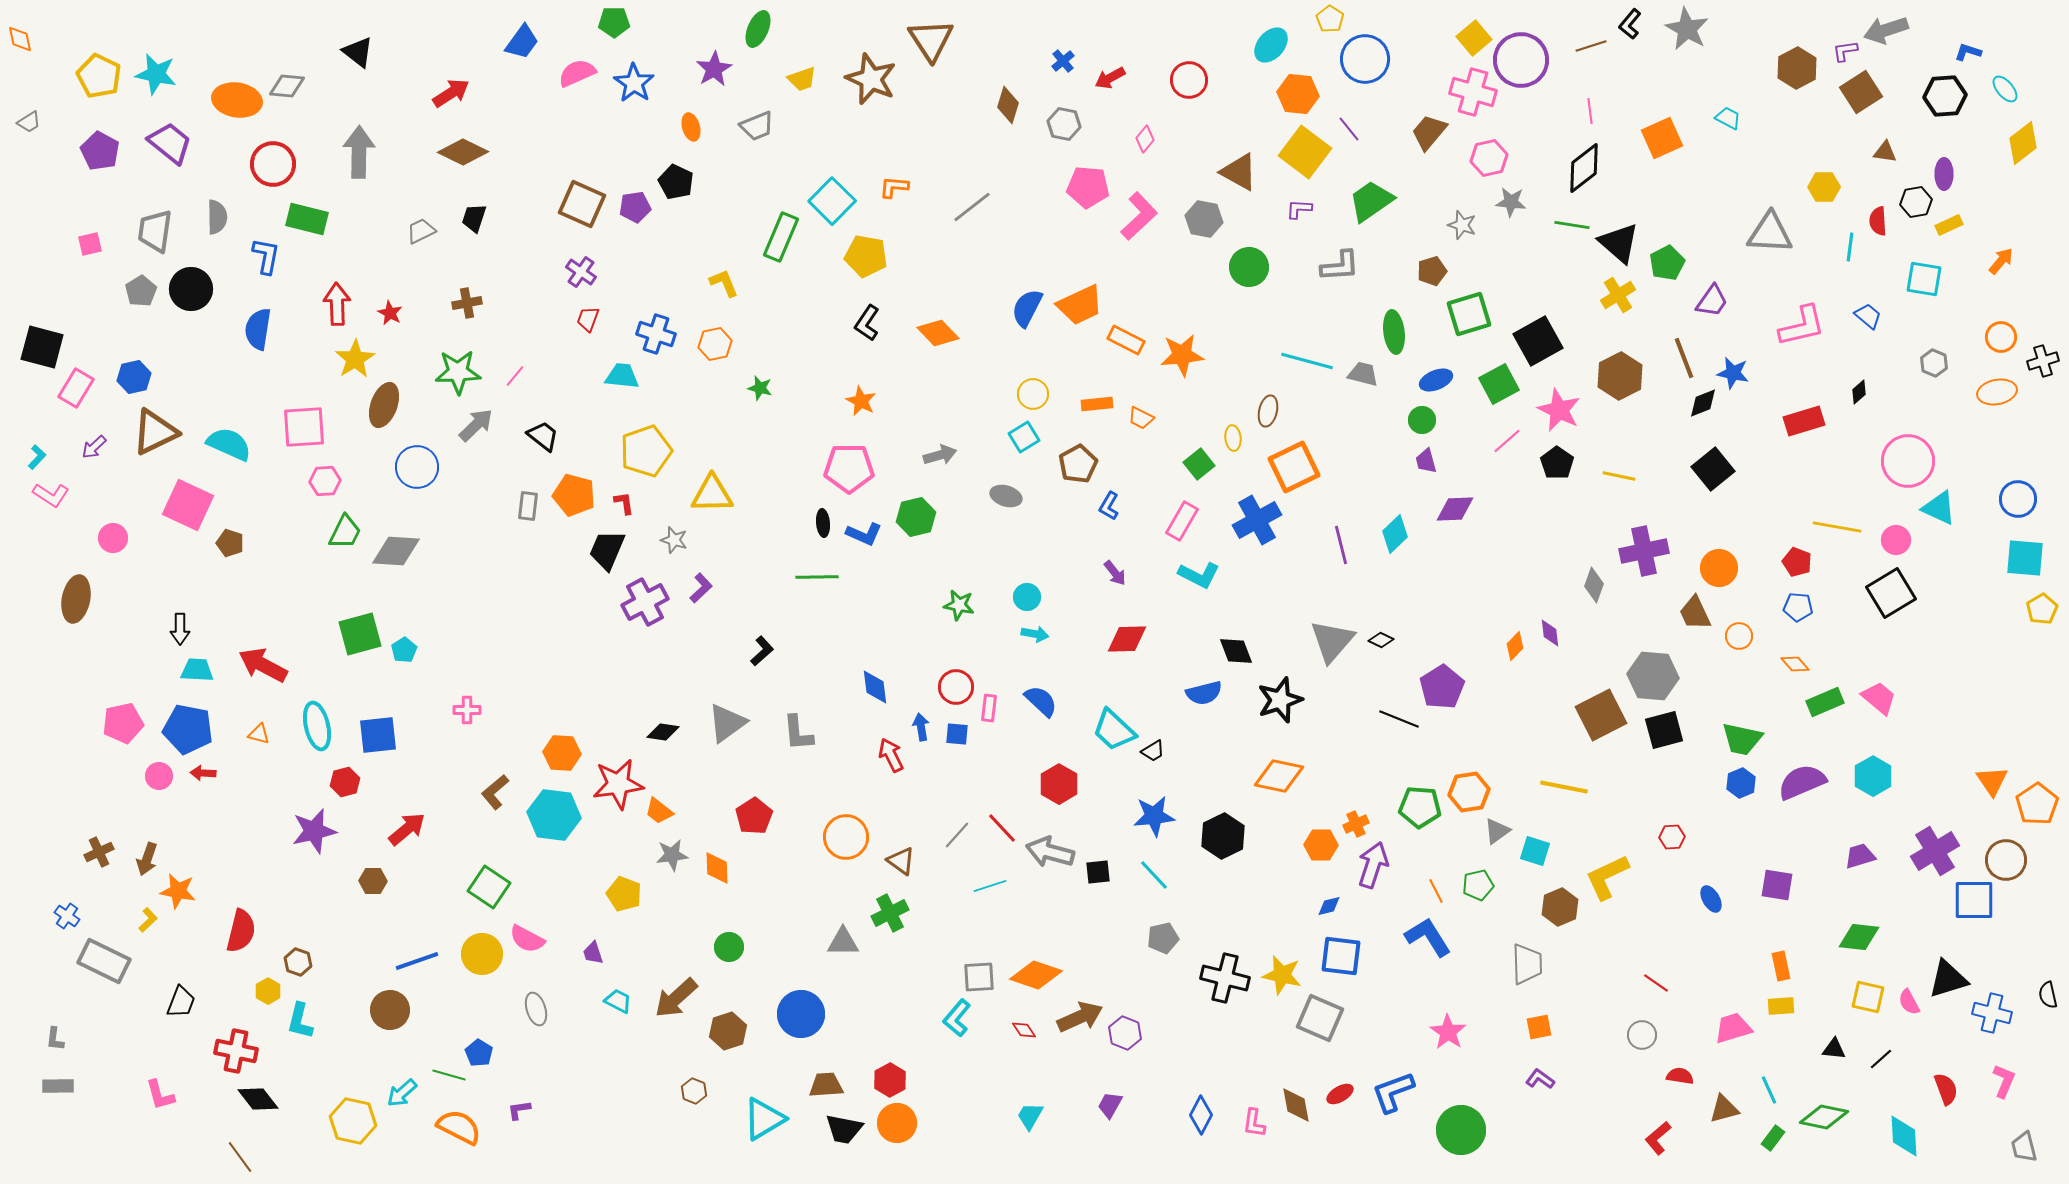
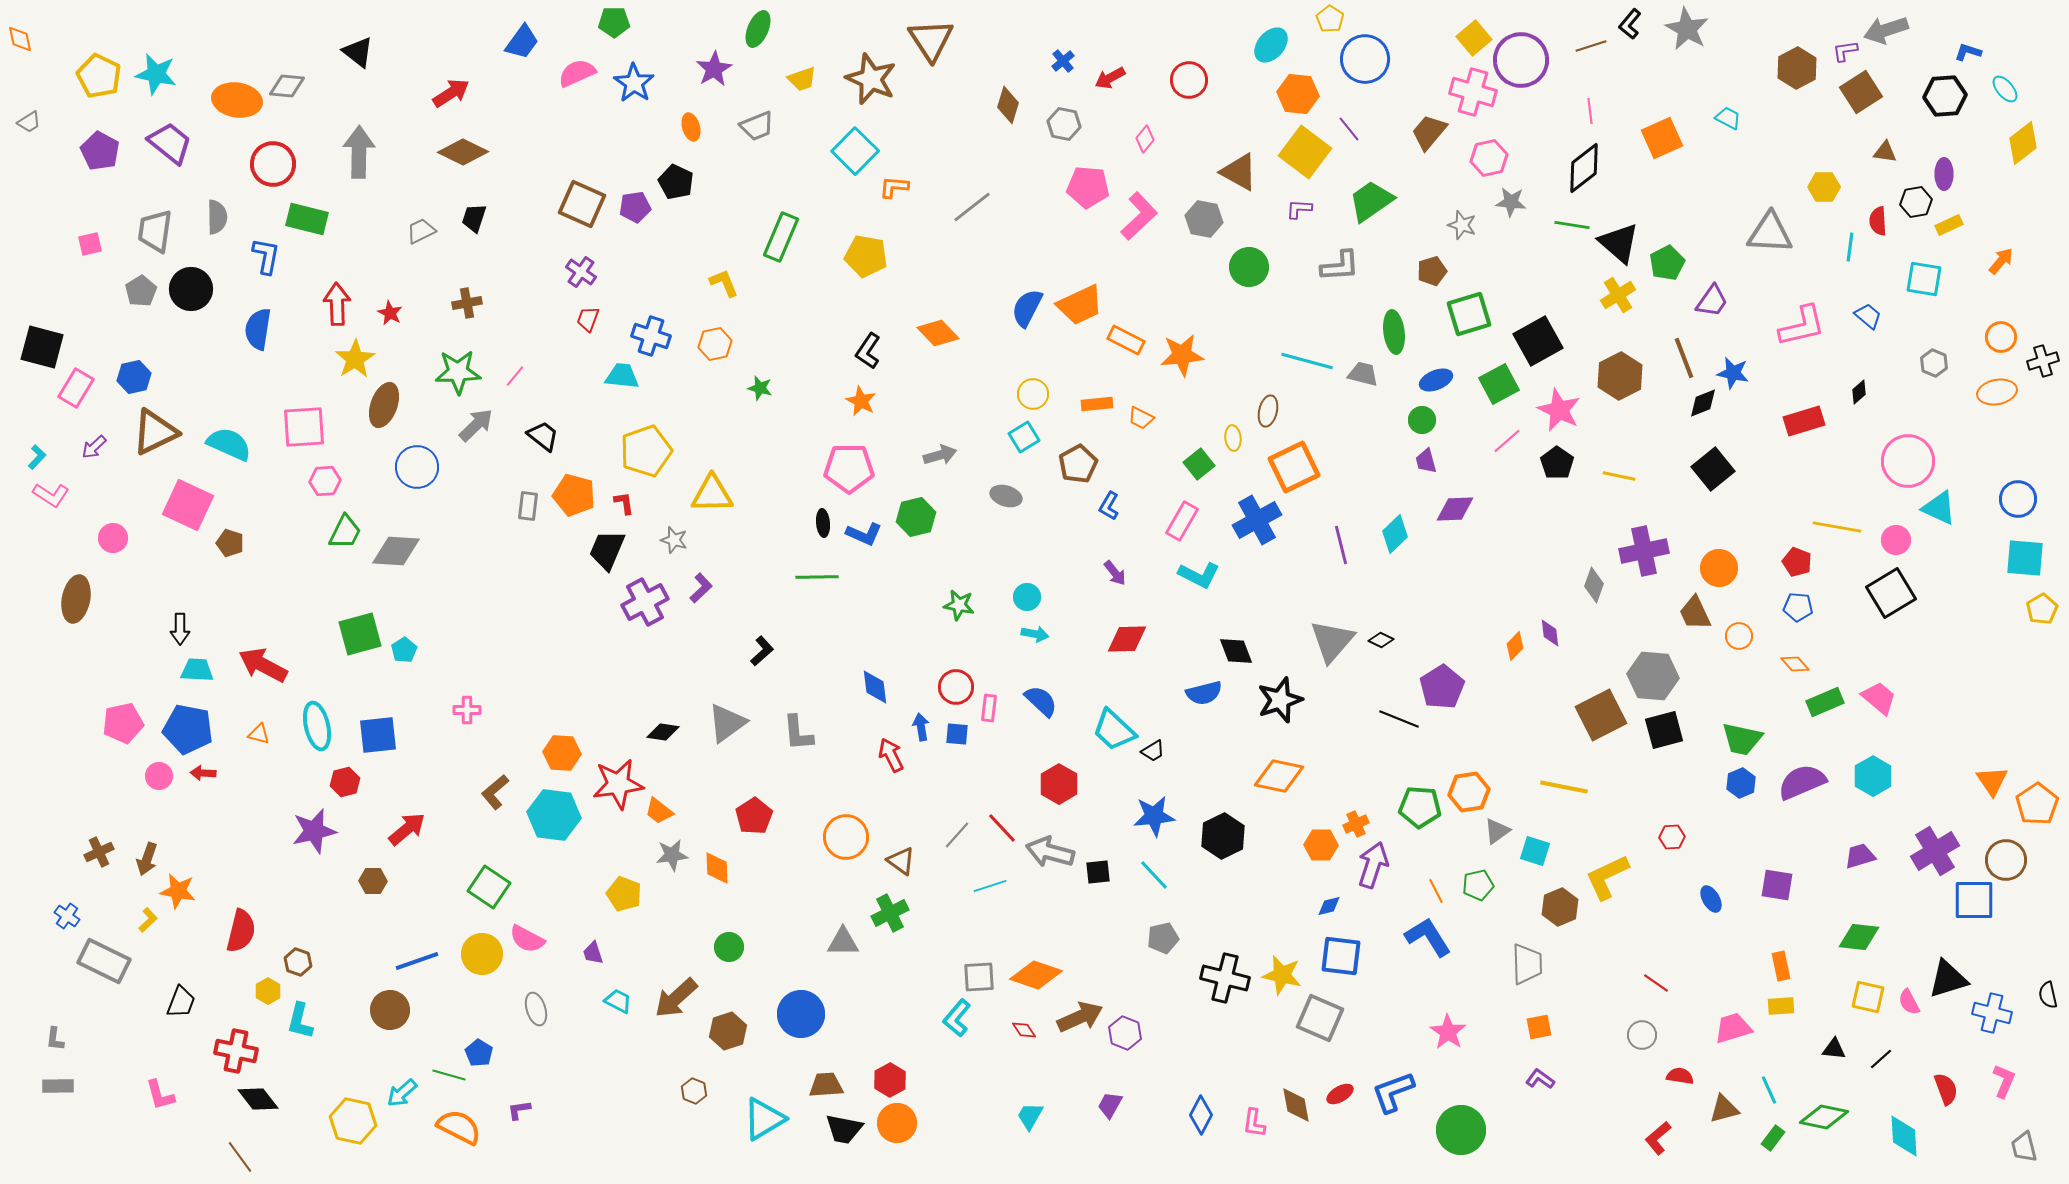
cyan square at (832, 201): moved 23 px right, 50 px up
black L-shape at (867, 323): moved 1 px right, 28 px down
blue cross at (656, 334): moved 5 px left, 2 px down
